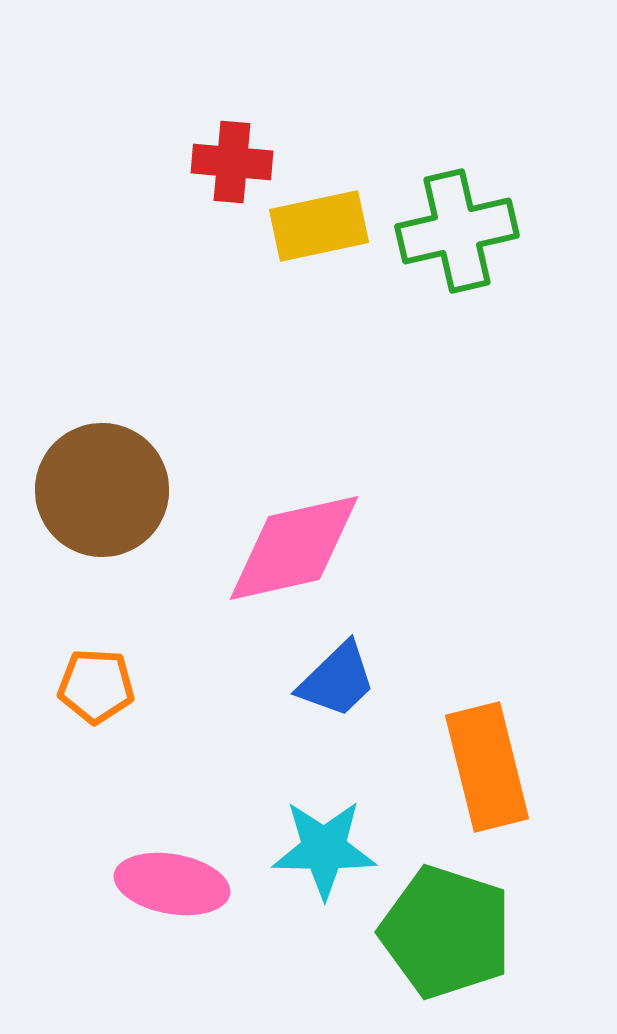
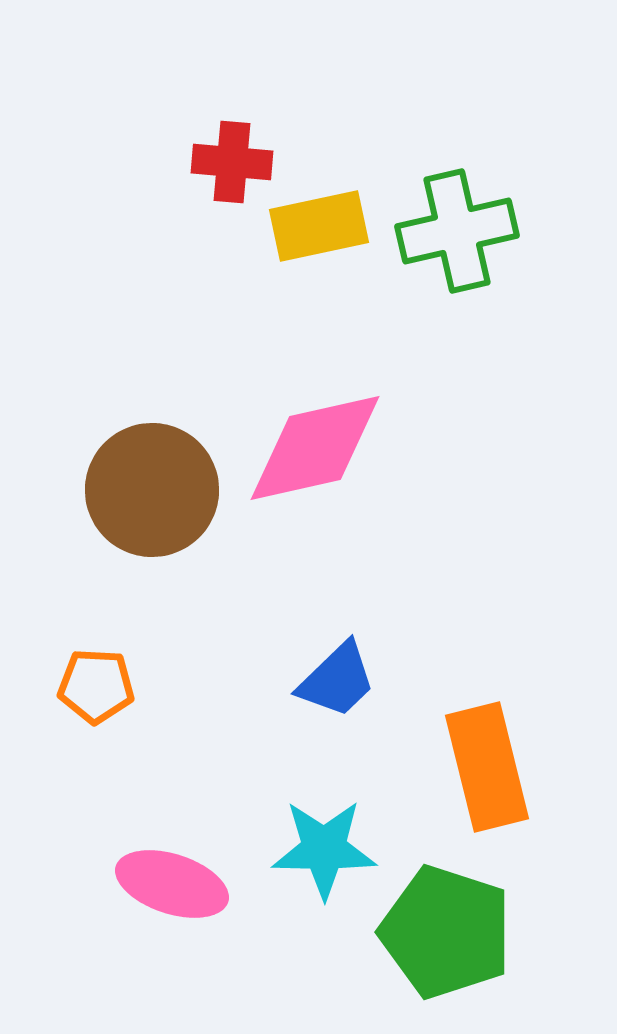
brown circle: moved 50 px right
pink diamond: moved 21 px right, 100 px up
pink ellipse: rotated 8 degrees clockwise
